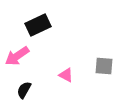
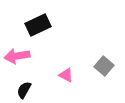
pink arrow: rotated 25 degrees clockwise
gray square: rotated 36 degrees clockwise
